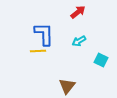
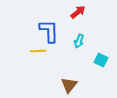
blue L-shape: moved 5 px right, 3 px up
cyan arrow: rotated 40 degrees counterclockwise
brown triangle: moved 2 px right, 1 px up
